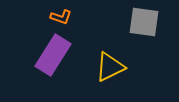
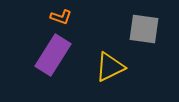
gray square: moved 7 px down
